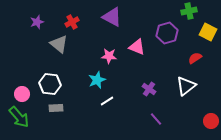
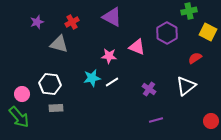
purple hexagon: rotated 15 degrees counterclockwise
gray triangle: rotated 24 degrees counterclockwise
cyan star: moved 5 px left, 2 px up; rotated 12 degrees clockwise
white line: moved 5 px right, 19 px up
purple line: moved 1 px down; rotated 64 degrees counterclockwise
